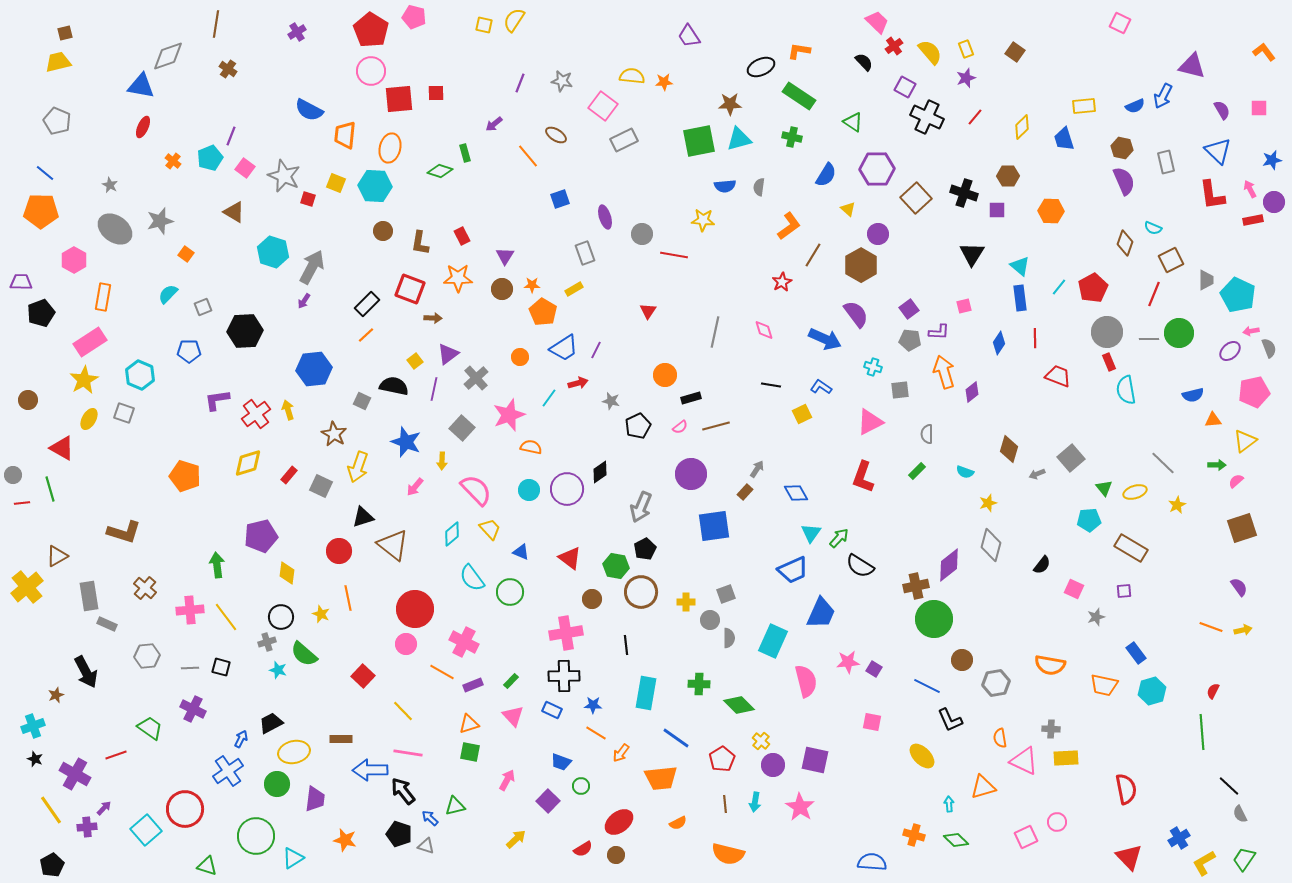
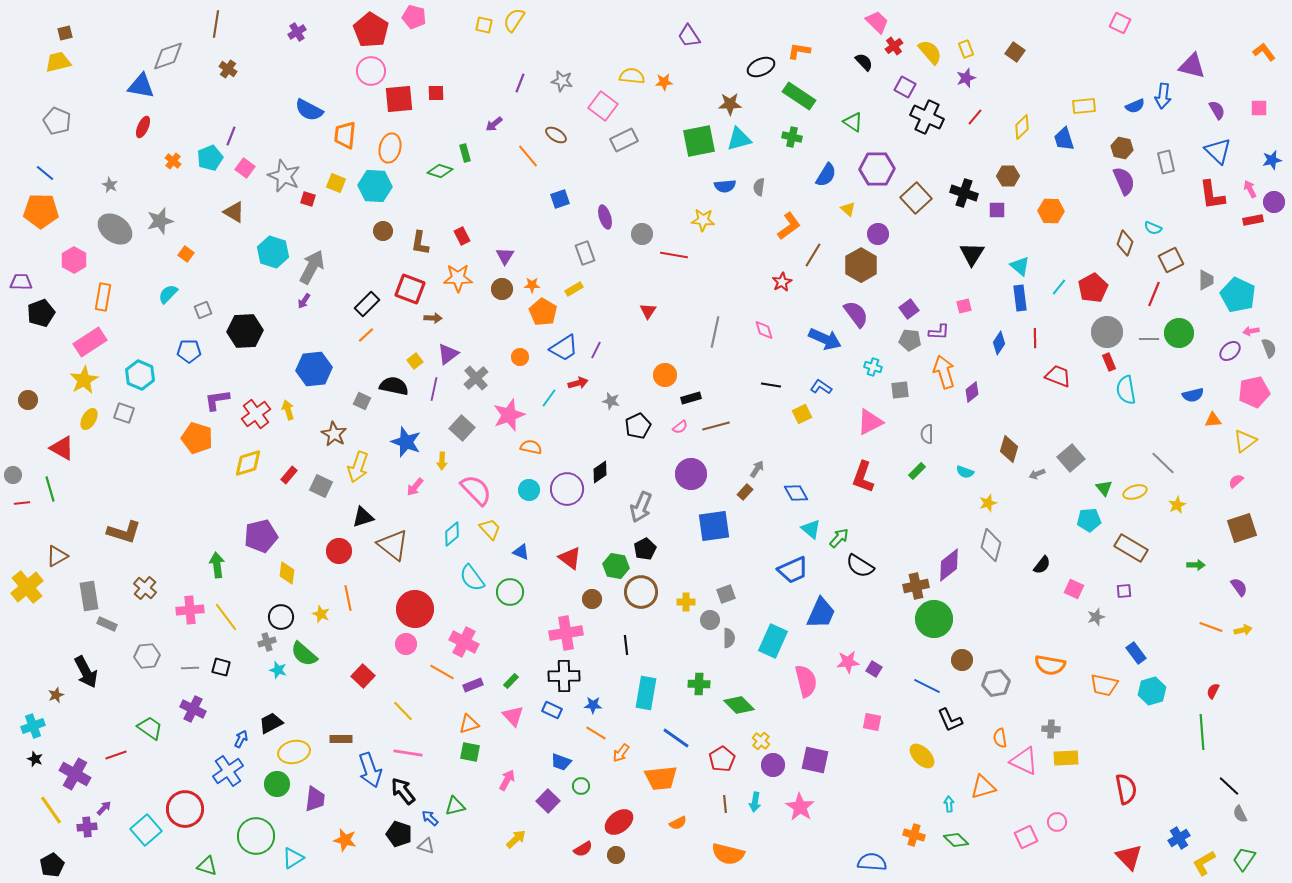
blue arrow at (1163, 96): rotated 20 degrees counterclockwise
purple semicircle at (1222, 110): moved 5 px left
gray square at (203, 307): moved 3 px down
green arrow at (1217, 465): moved 21 px left, 100 px down
orange pentagon at (185, 476): moved 12 px right, 38 px up
cyan triangle at (811, 533): moved 4 px up; rotated 25 degrees counterclockwise
blue arrow at (370, 770): rotated 108 degrees counterclockwise
